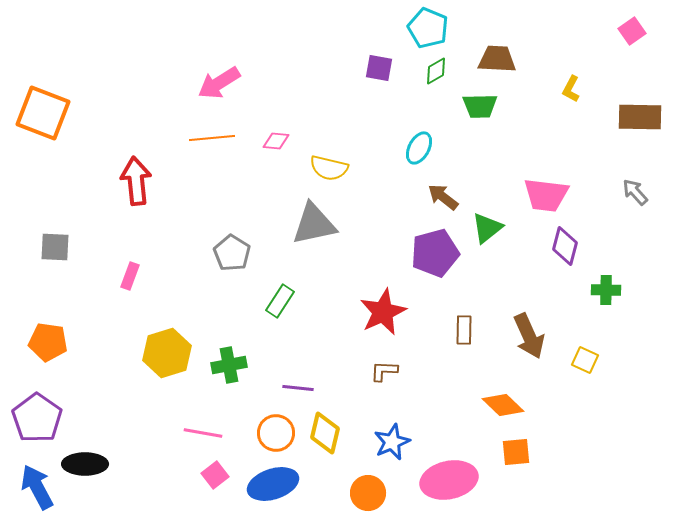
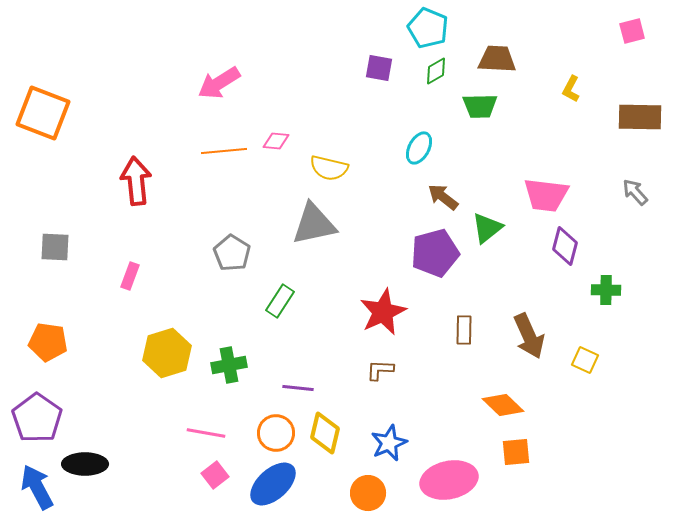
pink square at (632, 31): rotated 20 degrees clockwise
orange line at (212, 138): moved 12 px right, 13 px down
brown L-shape at (384, 371): moved 4 px left, 1 px up
pink line at (203, 433): moved 3 px right
blue star at (392, 442): moved 3 px left, 1 px down
blue ellipse at (273, 484): rotated 24 degrees counterclockwise
